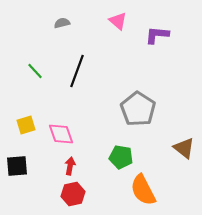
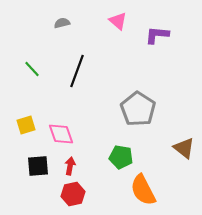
green line: moved 3 px left, 2 px up
black square: moved 21 px right
